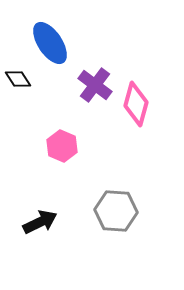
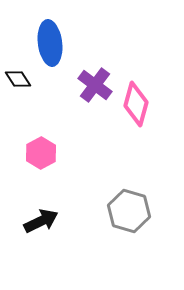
blue ellipse: rotated 27 degrees clockwise
pink hexagon: moved 21 px left, 7 px down; rotated 8 degrees clockwise
gray hexagon: moved 13 px right; rotated 12 degrees clockwise
black arrow: moved 1 px right, 1 px up
